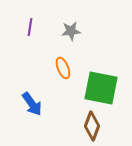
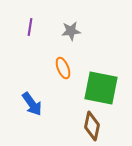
brown diamond: rotated 8 degrees counterclockwise
